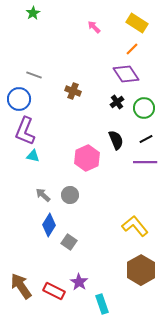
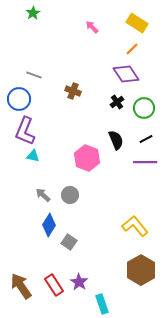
pink arrow: moved 2 px left
pink hexagon: rotated 15 degrees counterclockwise
red rectangle: moved 6 px up; rotated 30 degrees clockwise
